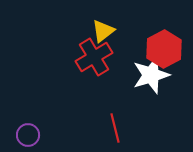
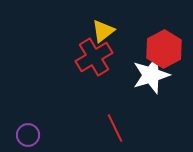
red line: rotated 12 degrees counterclockwise
